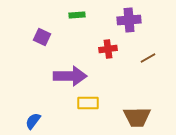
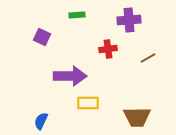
blue semicircle: moved 8 px right; rotated 12 degrees counterclockwise
